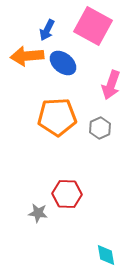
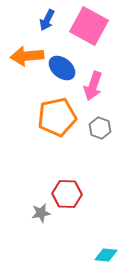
pink square: moved 4 px left
blue arrow: moved 10 px up
blue ellipse: moved 1 px left, 5 px down
pink arrow: moved 18 px left, 1 px down
orange pentagon: rotated 9 degrees counterclockwise
gray hexagon: rotated 15 degrees counterclockwise
gray star: moved 3 px right; rotated 18 degrees counterclockwise
cyan diamond: rotated 75 degrees counterclockwise
